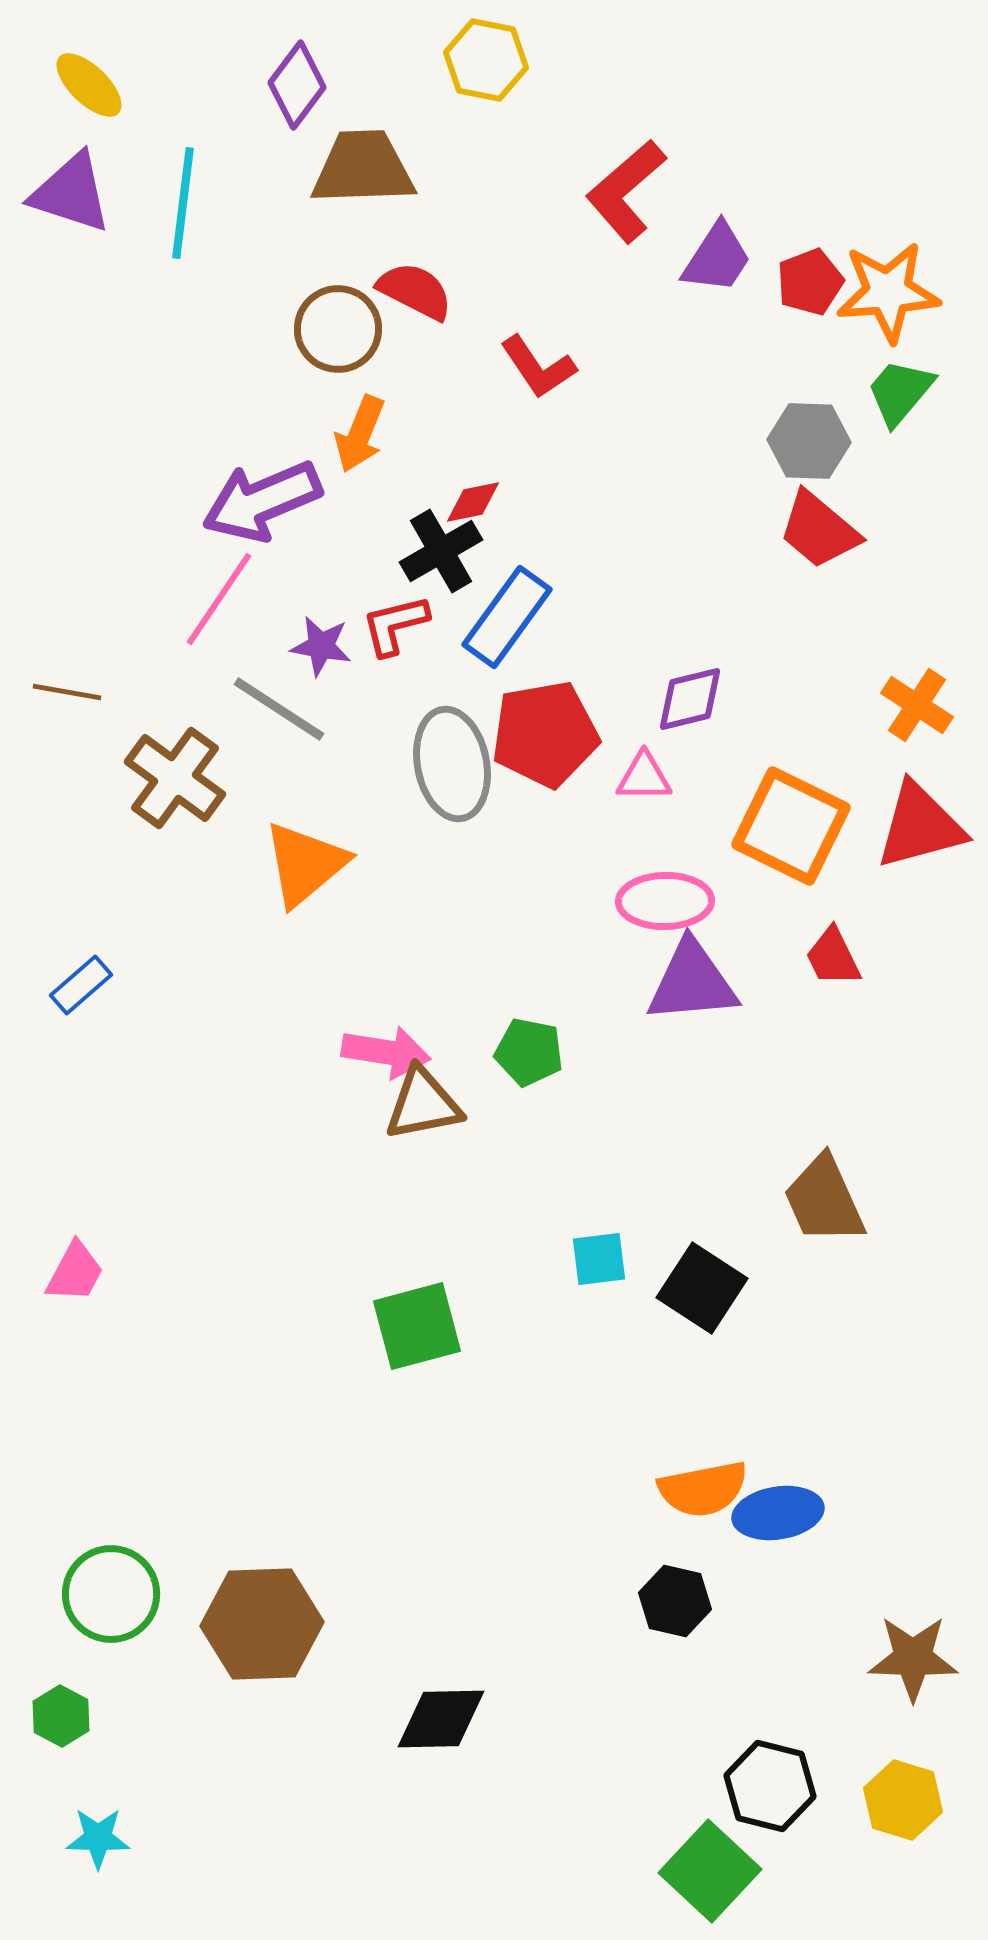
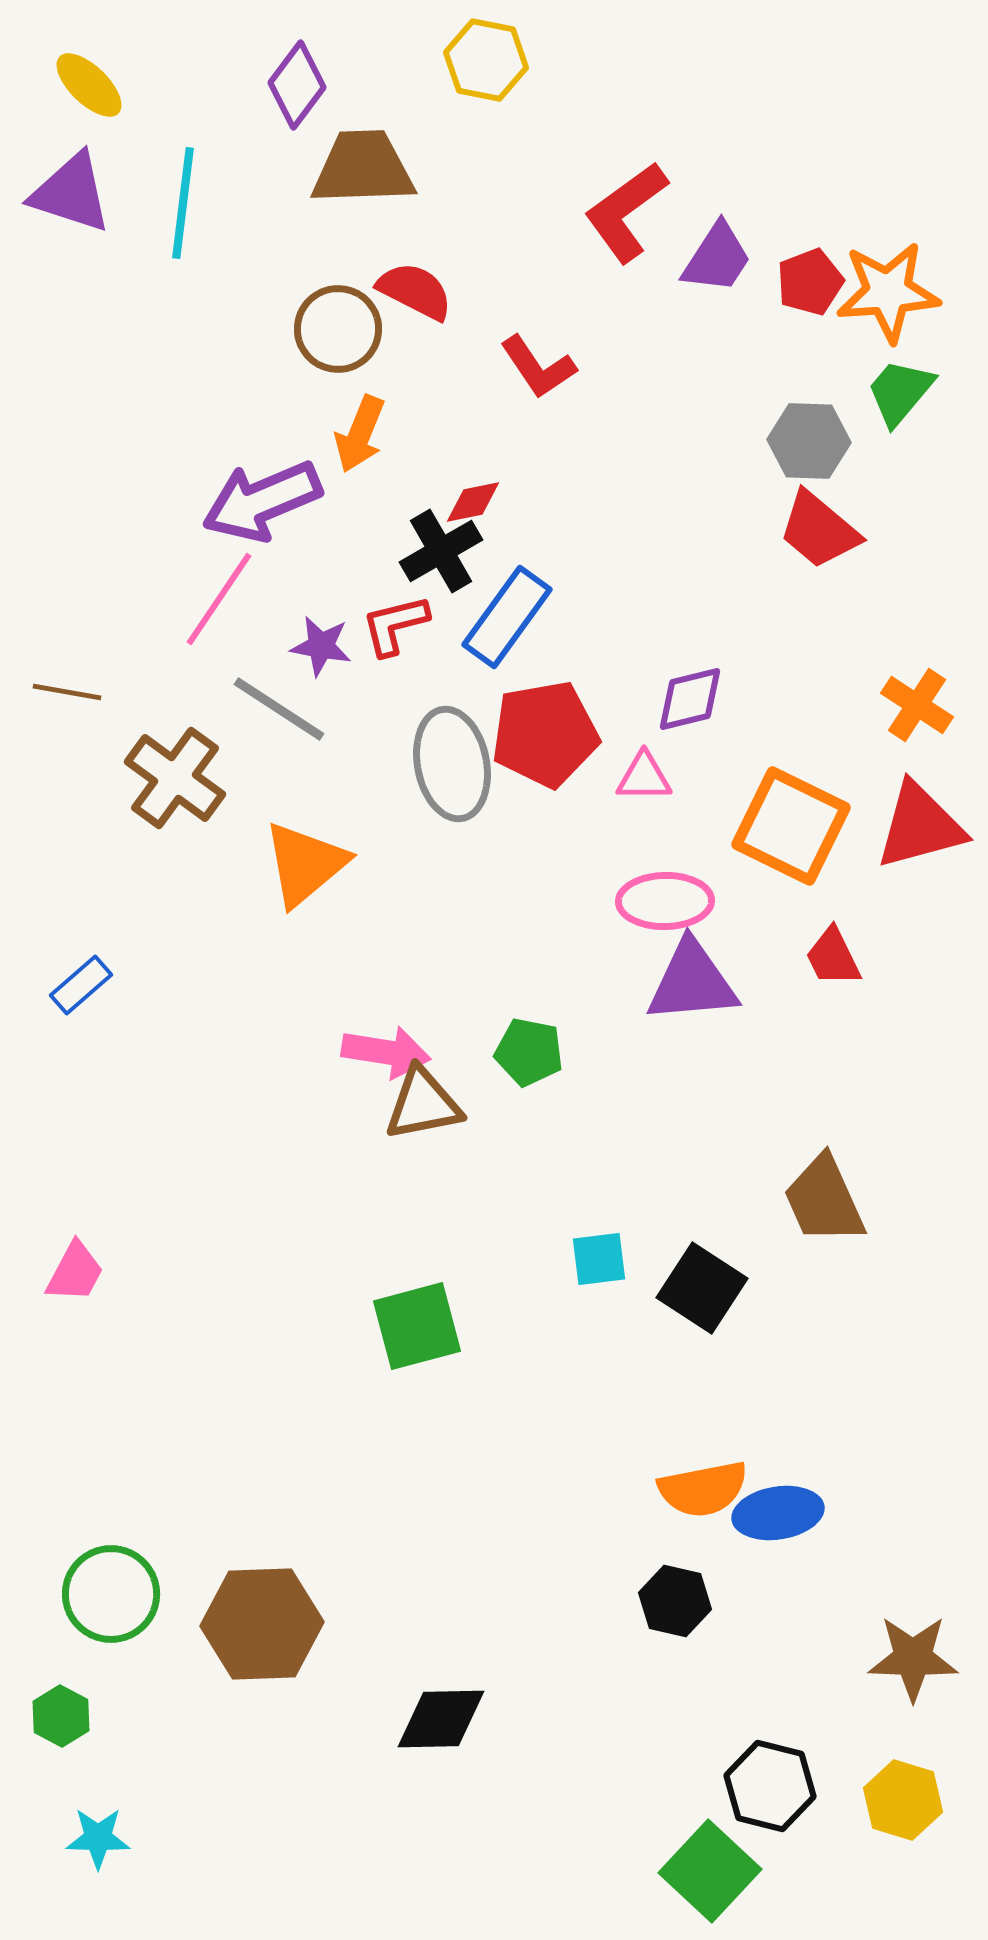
red L-shape at (626, 191): moved 21 px down; rotated 5 degrees clockwise
